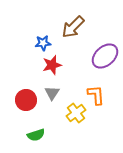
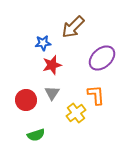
purple ellipse: moved 3 px left, 2 px down
